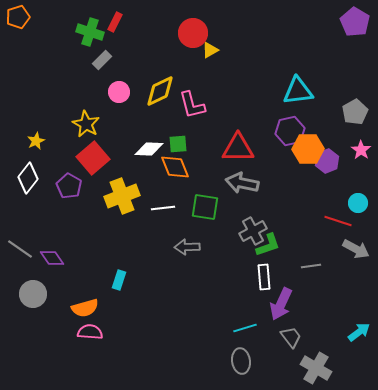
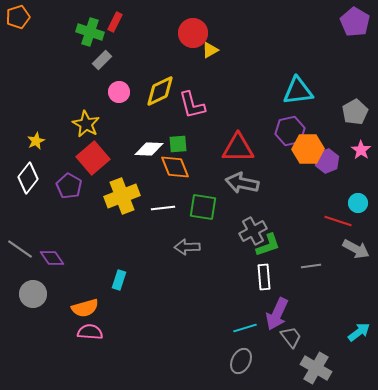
green square at (205, 207): moved 2 px left
purple arrow at (281, 304): moved 4 px left, 10 px down
gray ellipse at (241, 361): rotated 35 degrees clockwise
